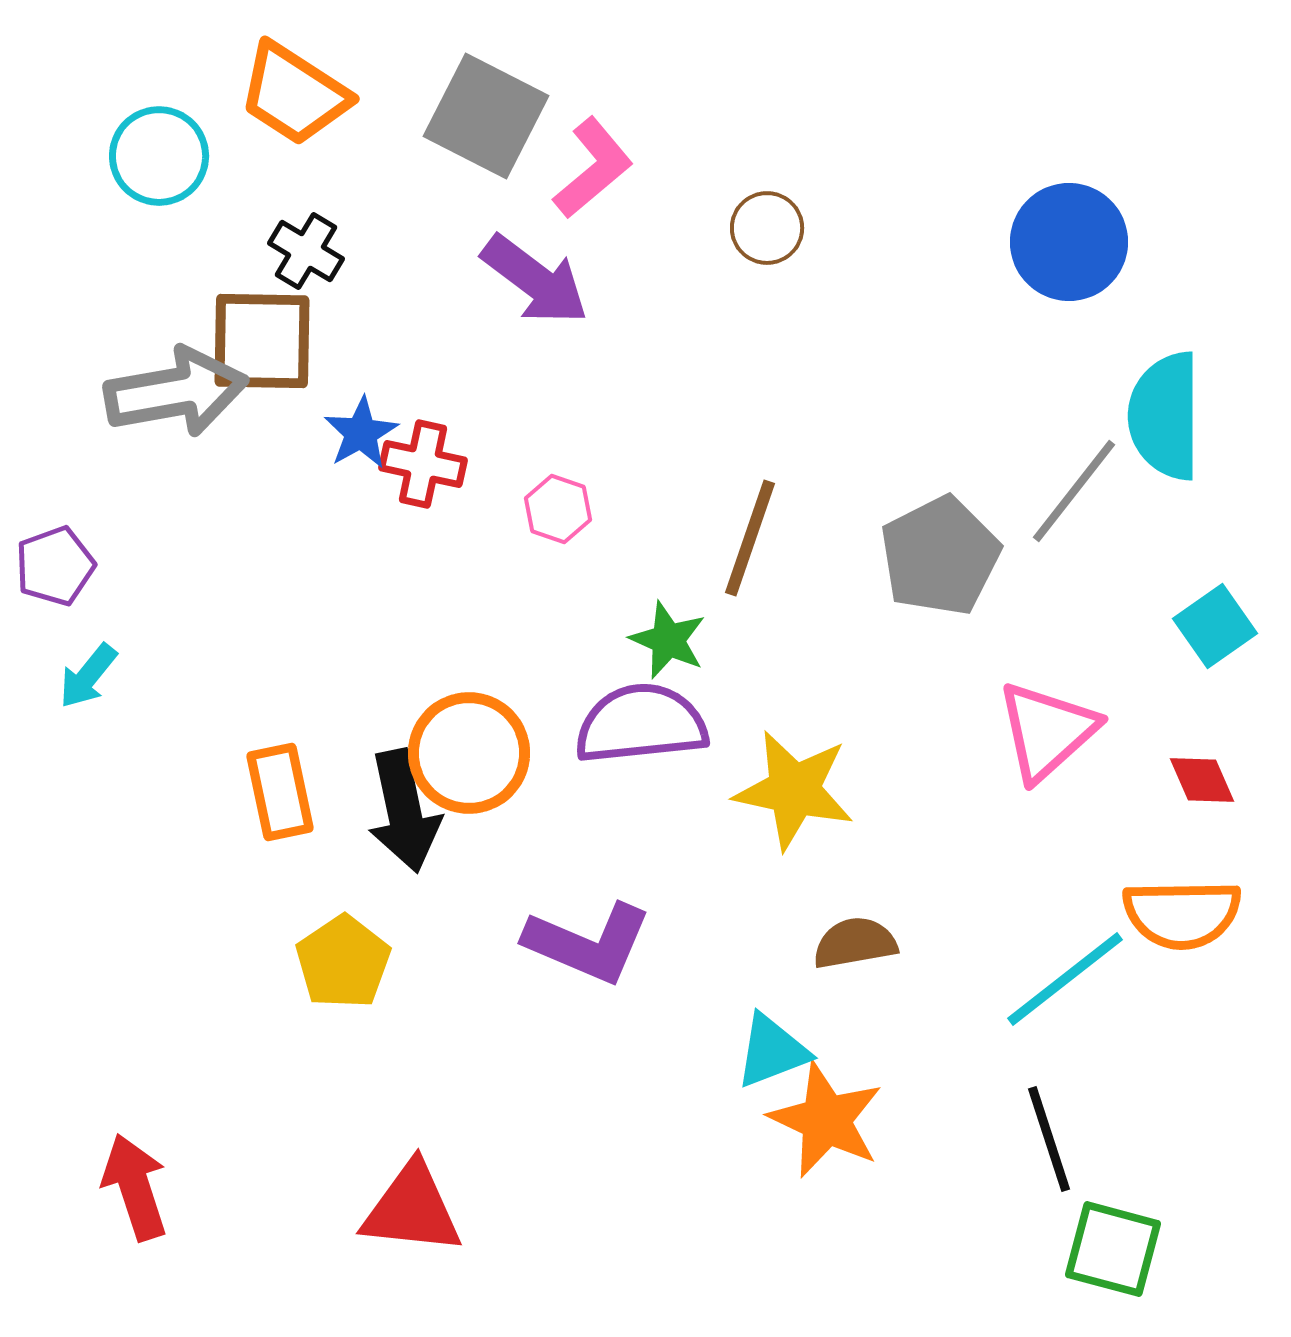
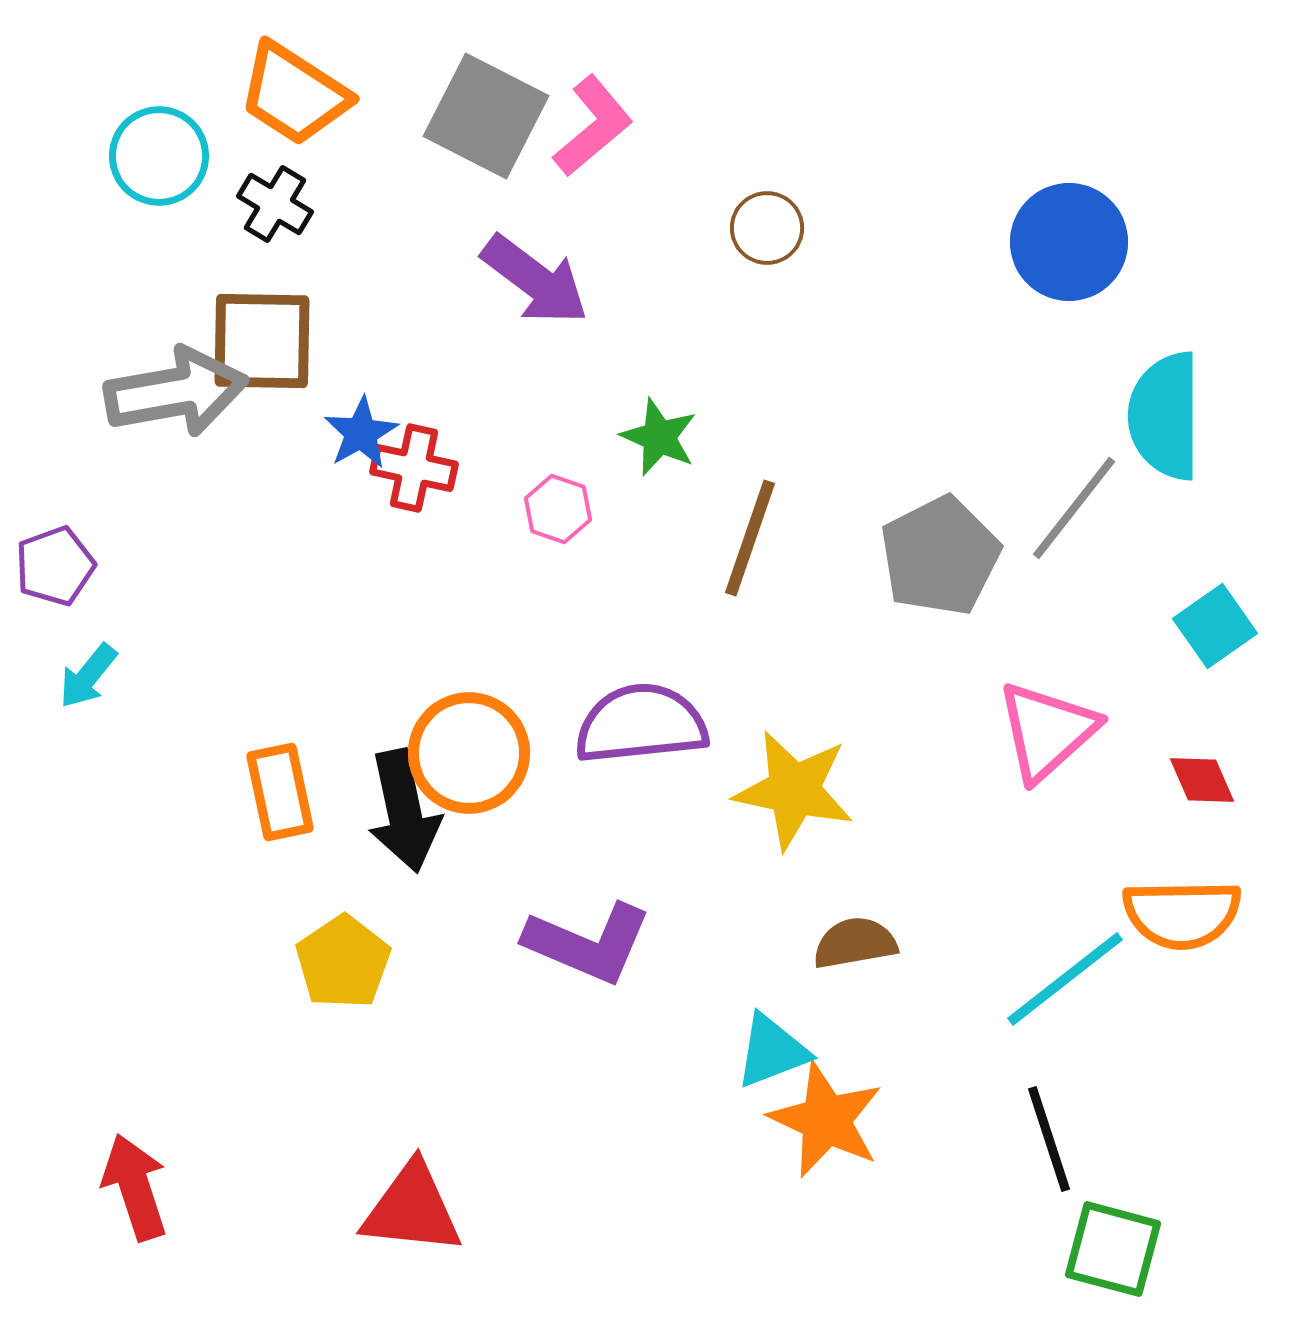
pink L-shape: moved 42 px up
black cross: moved 31 px left, 47 px up
red cross: moved 9 px left, 4 px down
gray line: moved 17 px down
green star: moved 9 px left, 203 px up
